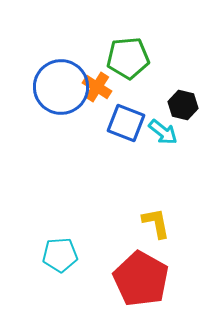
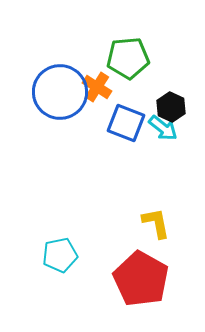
blue circle: moved 1 px left, 5 px down
black hexagon: moved 12 px left, 2 px down; rotated 12 degrees clockwise
cyan arrow: moved 4 px up
cyan pentagon: rotated 8 degrees counterclockwise
